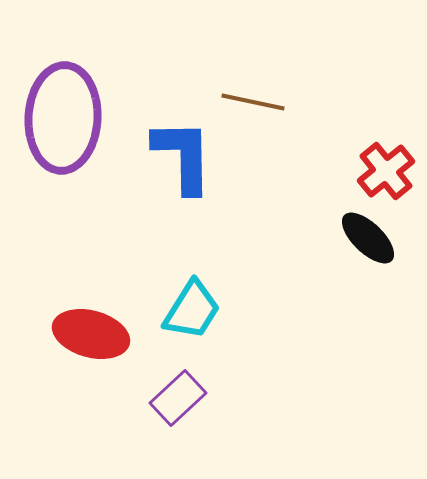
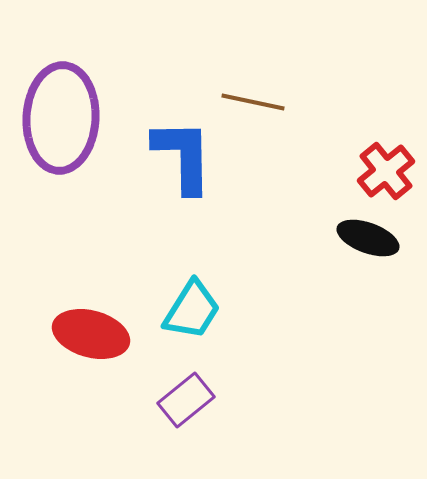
purple ellipse: moved 2 px left
black ellipse: rotated 24 degrees counterclockwise
purple rectangle: moved 8 px right, 2 px down; rotated 4 degrees clockwise
